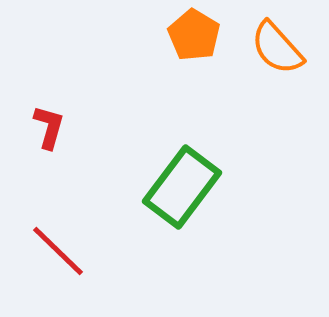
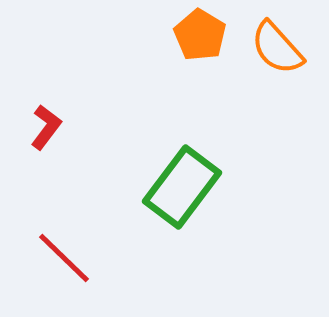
orange pentagon: moved 6 px right
red L-shape: moved 3 px left; rotated 21 degrees clockwise
red line: moved 6 px right, 7 px down
